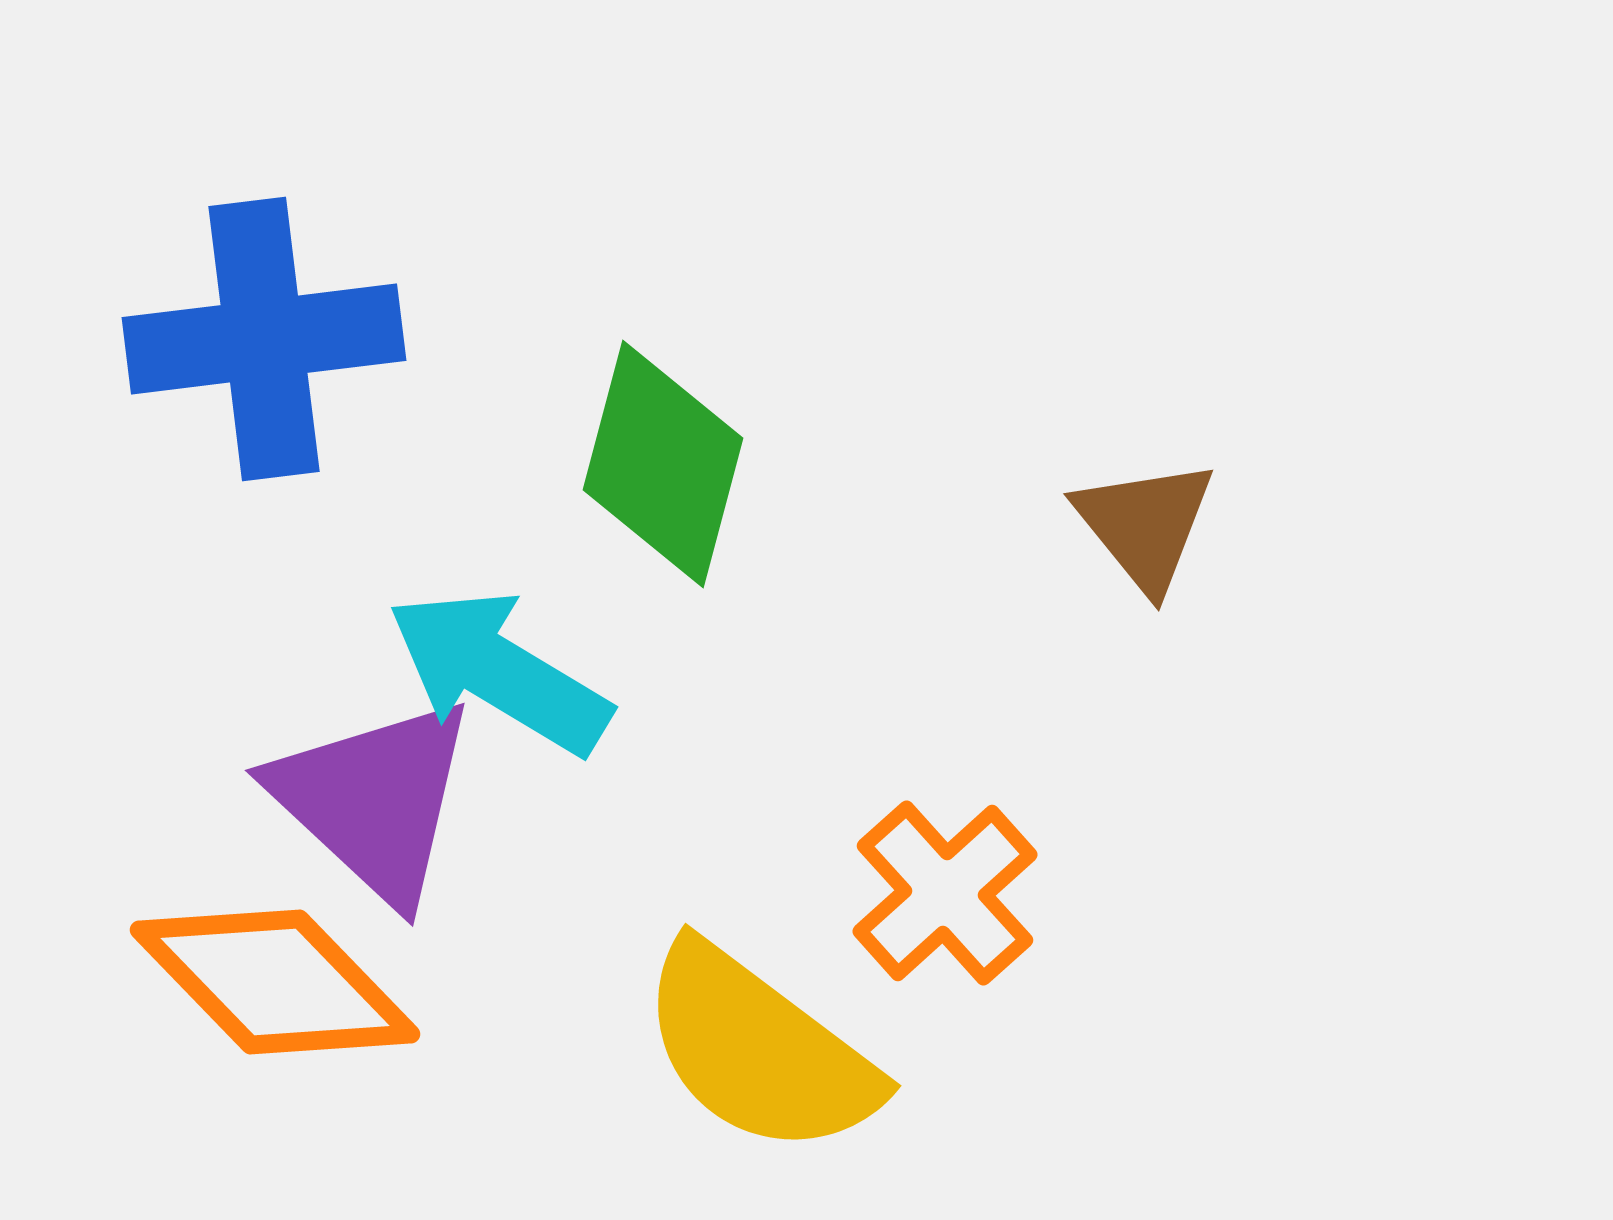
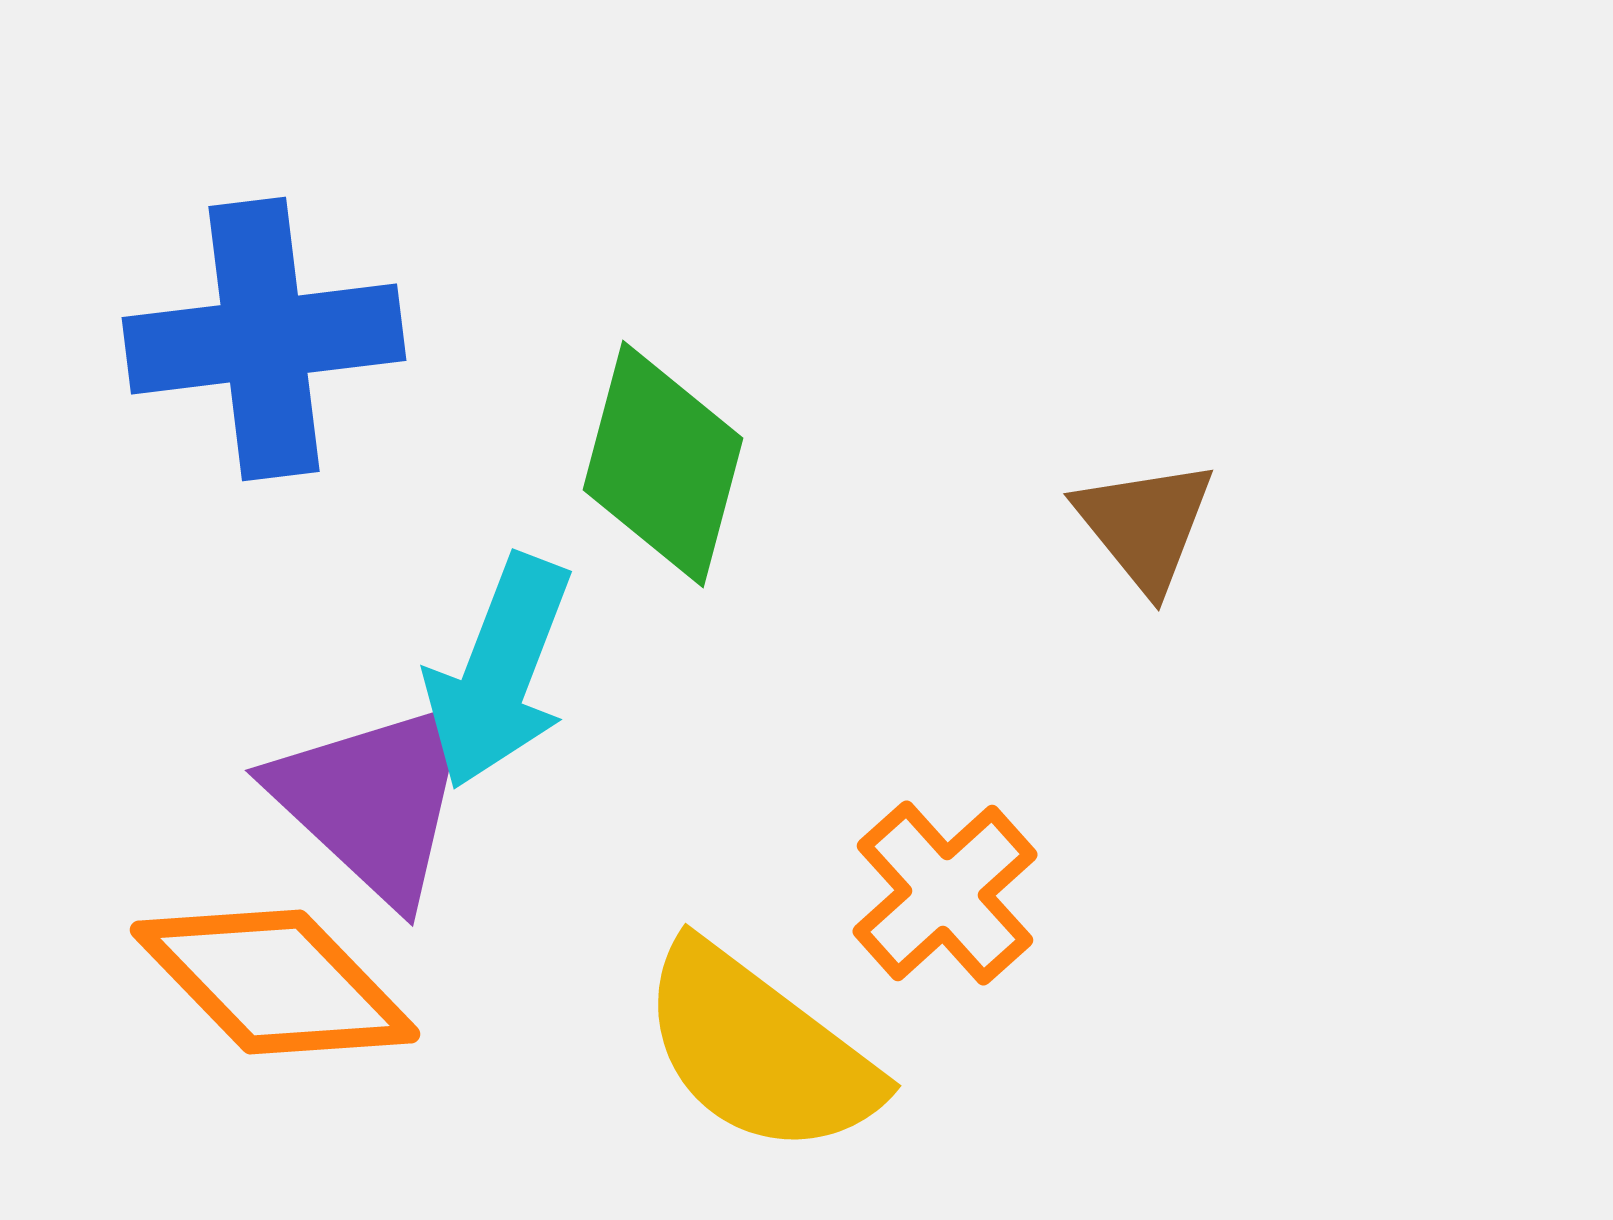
cyan arrow: rotated 100 degrees counterclockwise
